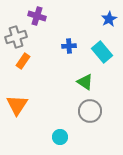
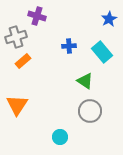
orange rectangle: rotated 14 degrees clockwise
green triangle: moved 1 px up
